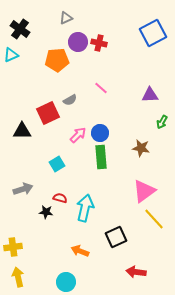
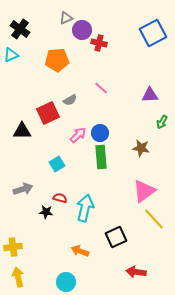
purple circle: moved 4 px right, 12 px up
